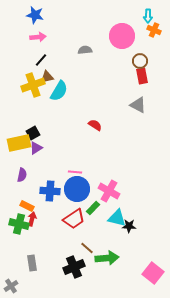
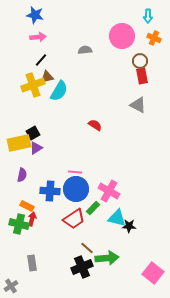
orange cross: moved 8 px down
blue circle: moved 1 px left
black cross: moved 8 px right
